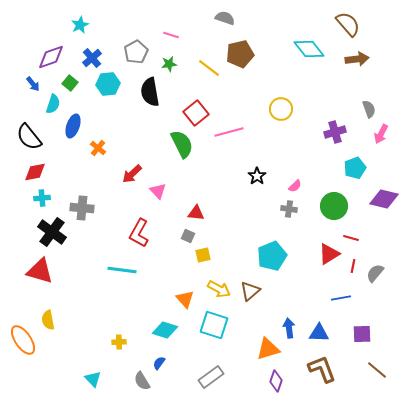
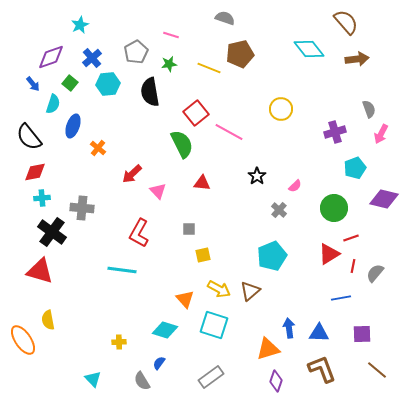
brown semicircle at (348, 24): moved 2 px left, 2 px up
yellow line at (209, 68): rotated 15 degrees counterclockwise
pink line at (229, 132): rotated 44 degrees clockwise
green circle at (334, 206): moved 2 px down
gray cross at (289, 209): moved 10 px left, 1 px down; rotated 35 degrees clockwise
red triangle at (196, 213): moved 6 px right, 30 px up
gray square at (188, 236): moved 1 px right, 7 px up; rotated 24 degrees counterclockwise
red line at (351, 238): rotated 35 degrees counterclockwise
